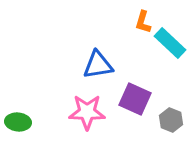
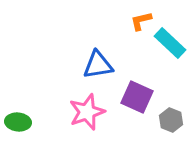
orange L-shape: moved 2 px left, 1 px up; rotated 60 degrees clockwise
purple square: moved 2 px right, 2 px up
pink star: rotated 21 degrees counterclockwise
